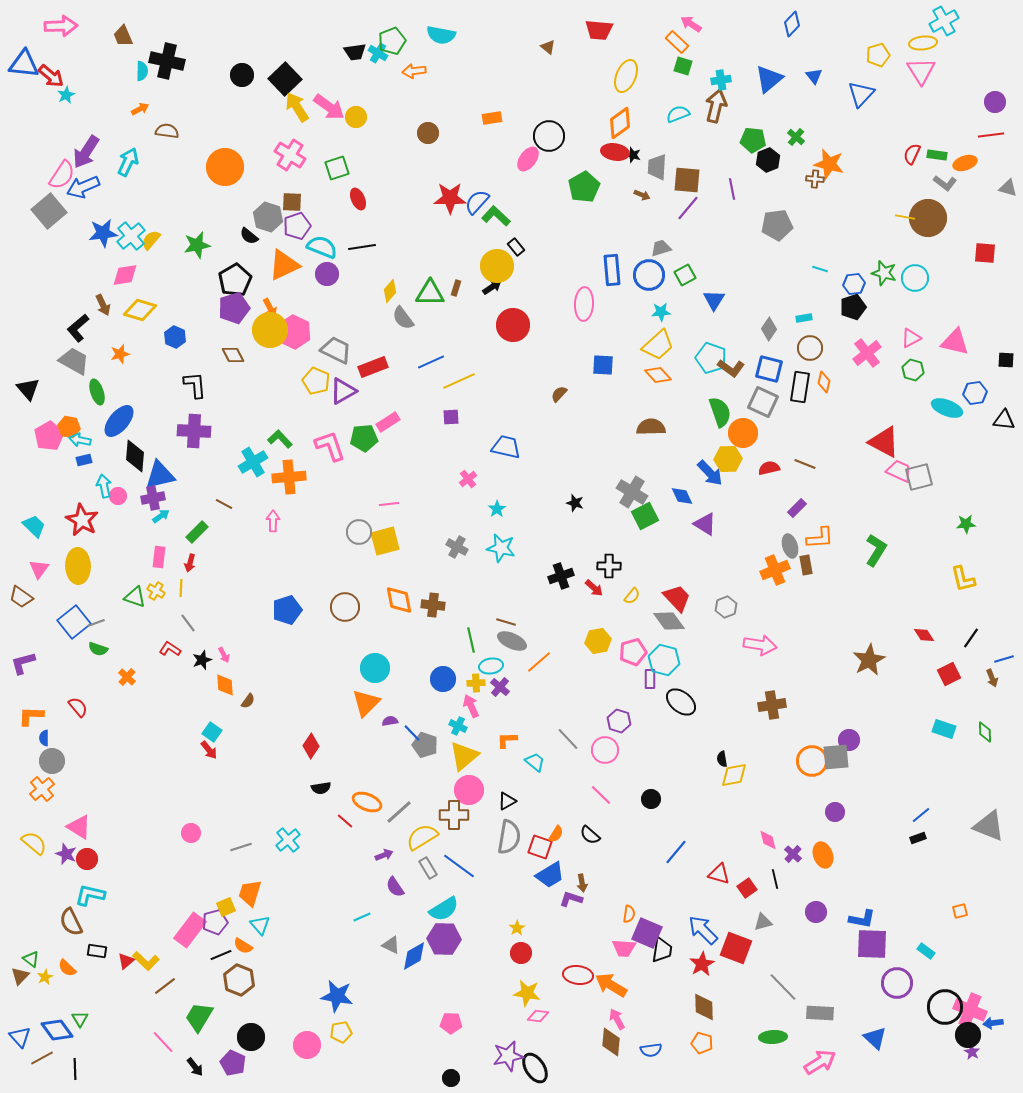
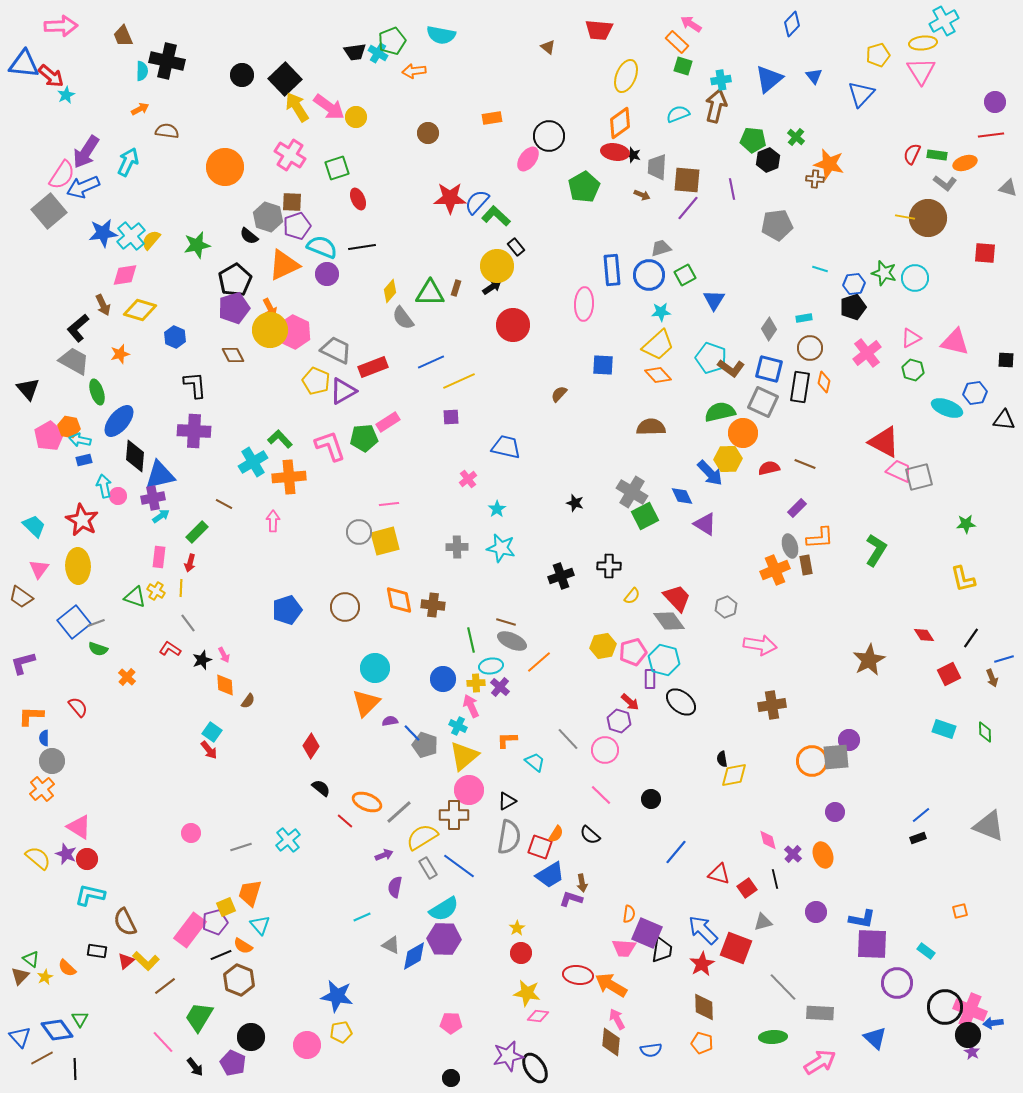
green semicircle at (720, 412): rotated 84 degrees counterclockwise
gray cross at (457, 547): rotated 30 degrees counterclockwise
red arrow at (594, 588): moved 36 px right, 114 px down
yellow hexagon at (598, 641): moved 5 px right, 5 px down
black semicircle at (321, 788): rotated 132 degrees counterclockwise
yellow semicircle at (34, 843): moved 4 px right, 15 px down
purple semicircle at (395, 887): rotated 45 degrees clockwise
brown semicircle at (71, 922): moved 54 px right
